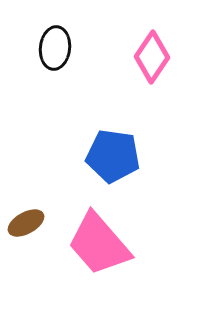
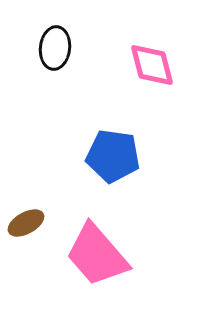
pink diamond: moved 8 px down; rotated 48 degrees counterclockwise
pink trapezoid: moved 2 px left, 11 px down
